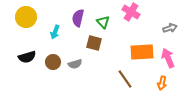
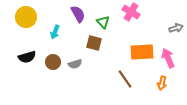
purple semicircle: moved 4 px up; rotated 138 degrees clockwise
gray arrow: moved 6 px right
